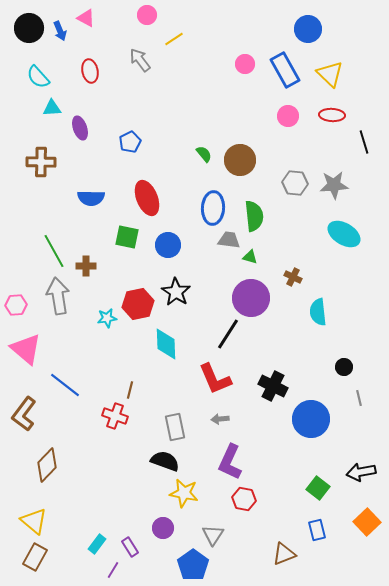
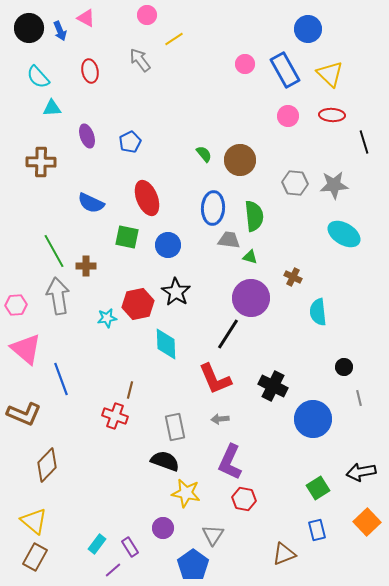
purple ellipse at (80, 128): moved 7 px right, 8 px down
blue semicircle at (91, 198): moved 5 px down; rotated 24 degrees clockwise
blue line at (65, 385): moved 4 px left, 6 px up; rotated 32 degrees clockwise
brown L-shape at (24, 414): rotated 104 degrees counterclockwise
blue circle at (311, 419): moved 2 px right
green square at (318, 488): rotated 20 degrees clockwise
yellow star at (184, 493): moved 2 px right
purple line at (113, 570): rotated 18 degrees clockwise
